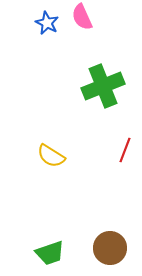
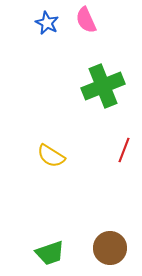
pink semicircle: moved 4 px right, 3 px down
red line: moved 1 px left
